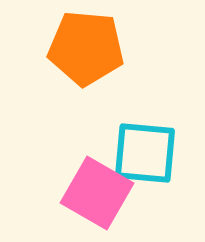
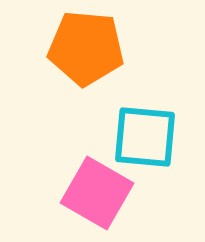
cyan square: moved 16 px up
